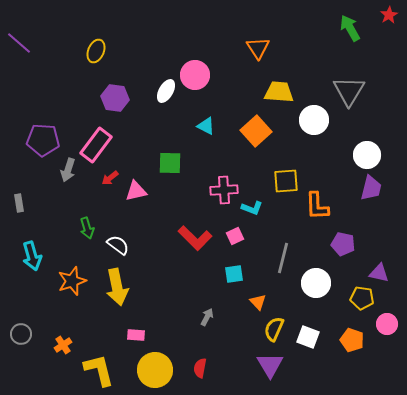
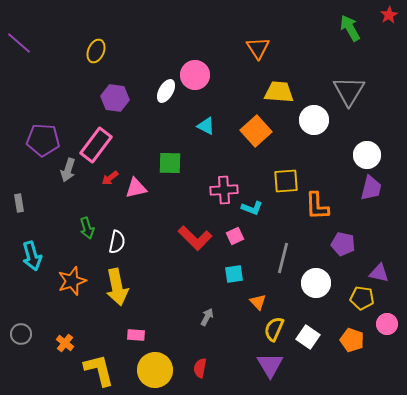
pink triangle at (136, 191): moved 3 px up
white semicircle at (118, 245): moved 1 px left, 3 px up; rotated 65 degrees clockwise
white square at (308, 337): rotated 15 degrees clockwise
orange cross at (63, 345): moved 2 px right, 2 px up; rotated 18 degrees counterclockwise
